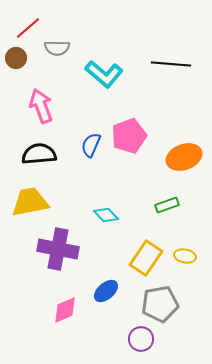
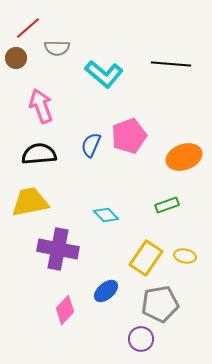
pink diamond: rotated 24 degrees counterclockwise
